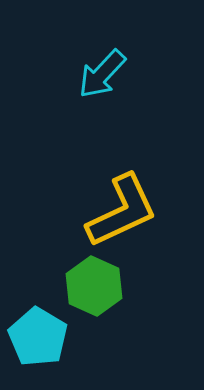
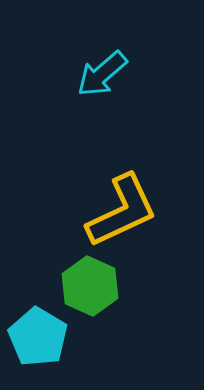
cyan arrow: rotated 6 degrees clockwise
green hexagon: moved 4 px left
